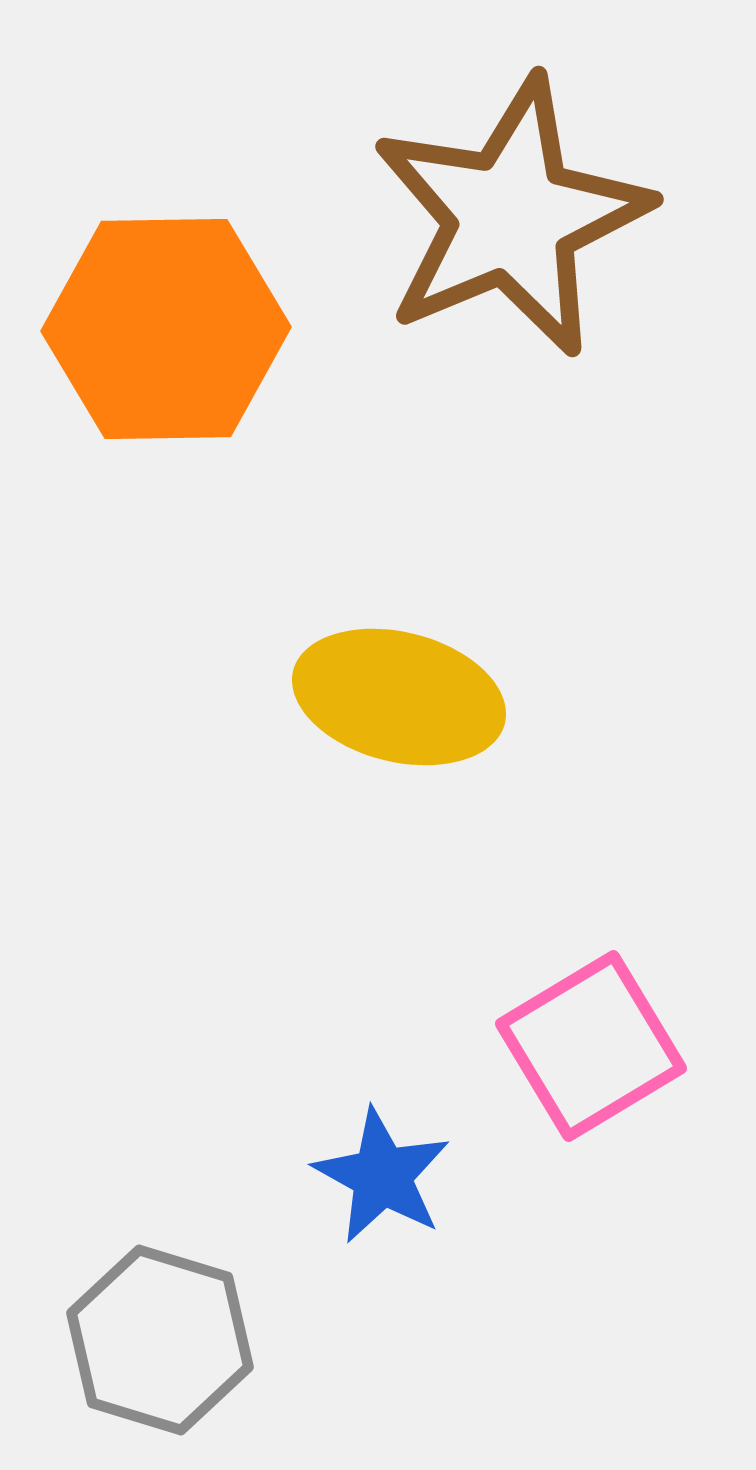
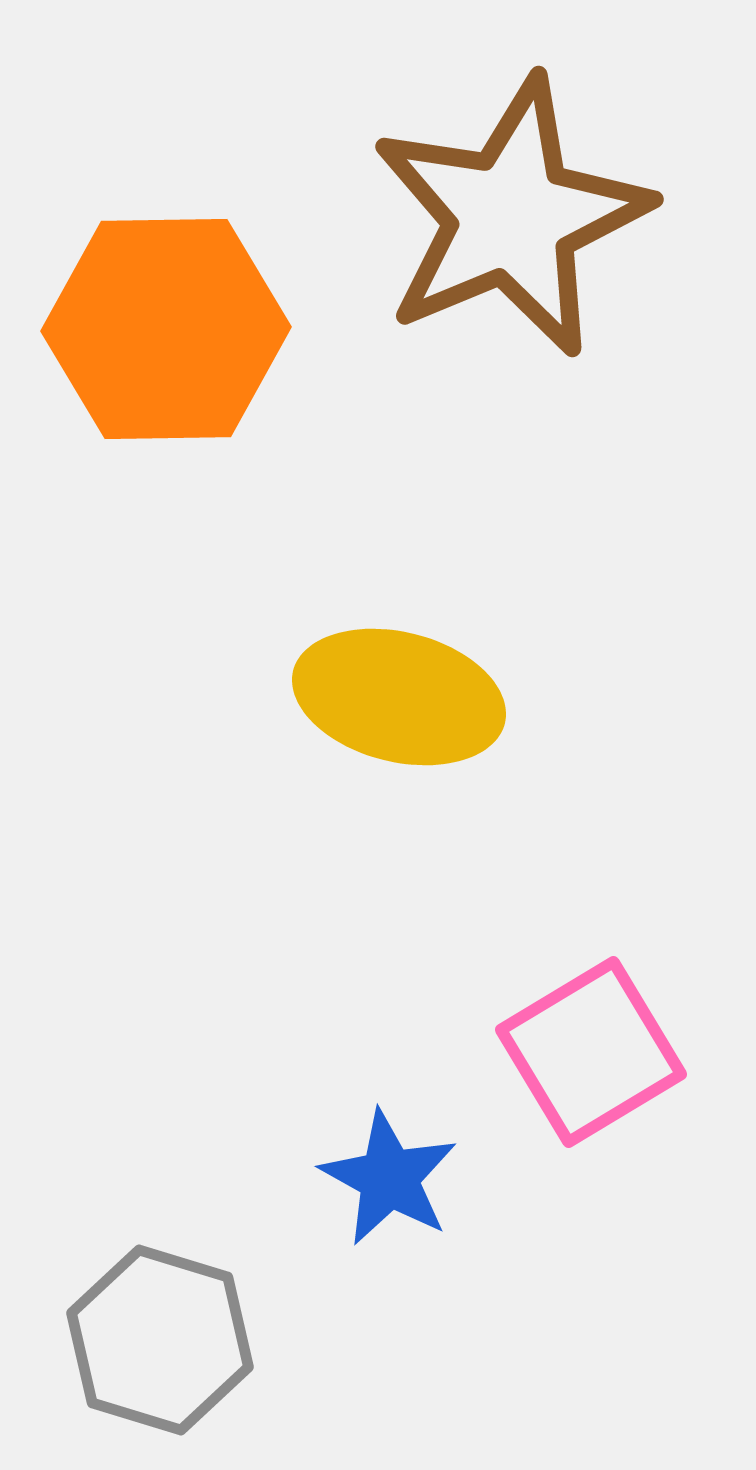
pink square: moved 6 px down
blue star: moved 7 px right, 2 px down
